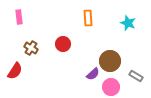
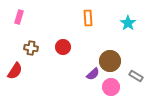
pink rectangle: rotated 24 degrees clockwise
cyan star: rotated 14 degrees clockwise
red circle: moved 3 px down
brown cross: rotated 24 degrees counterclockwise
